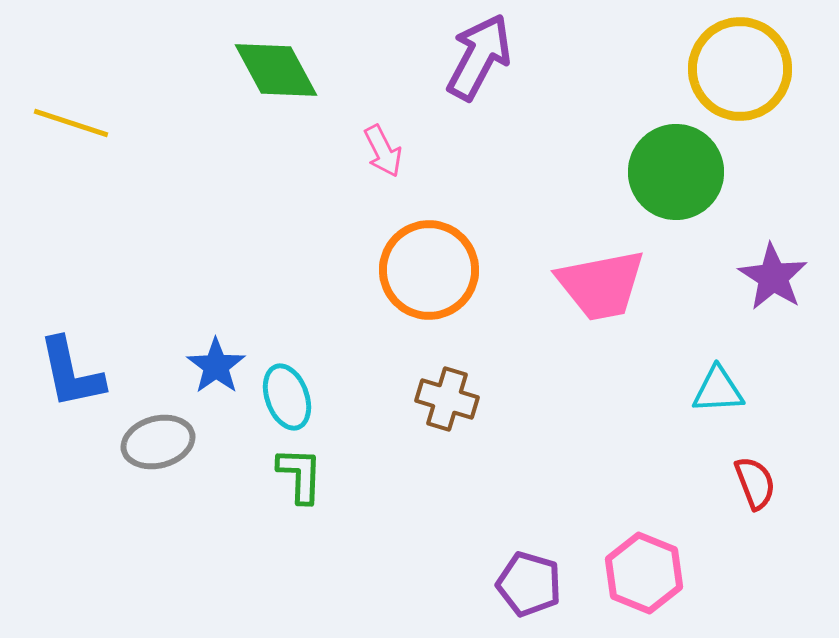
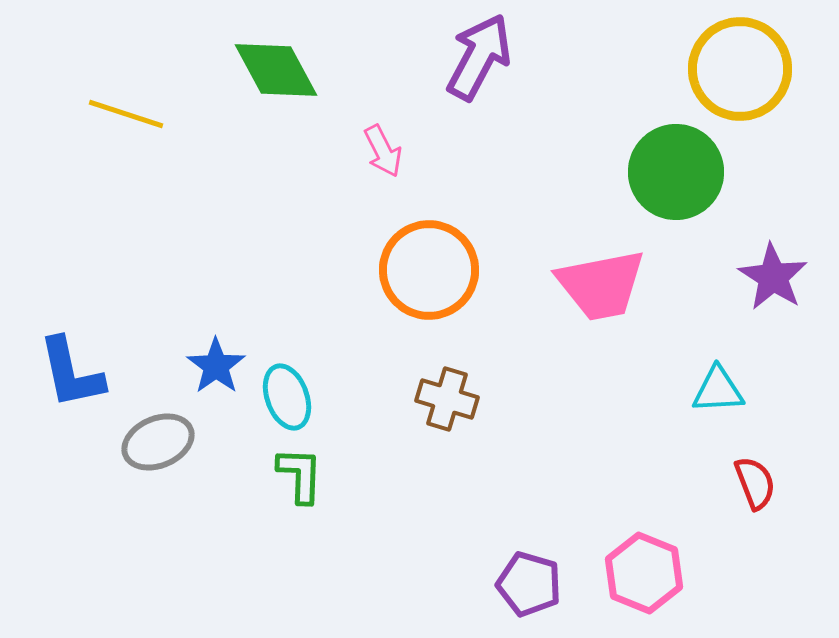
yellow line: moved 55 px right, 9 px up
gray ellipse: rotated 8 degrees counterclockwise
